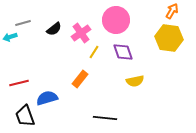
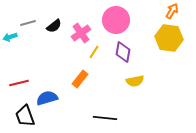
gray line: moved 5 px right
black semicircle: moved 3 px up
purple diamond: rotated 30 degrees clockwise
